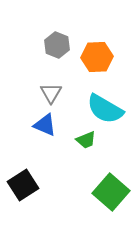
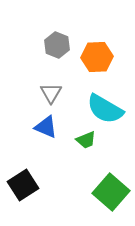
blue triangle: moved 1 px right, 2 px down
